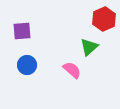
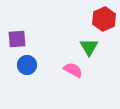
purple square: moved 5 px left, 8 px down
green triangle: rotated 18 degrees counterclockwise
pink semicircle: moved 1 px right; rotated 12 degrees counterclockwise
